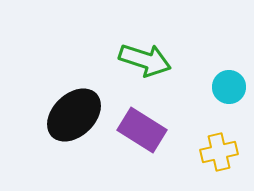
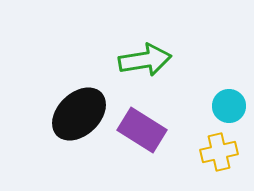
green arrow: rotated 27 degrees counterclockwise
cyan circle: moved 19 px down
black ellipse: moved 5 px right, 1 px up
